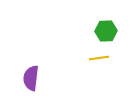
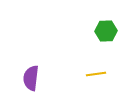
yellow line: moved 3 px left, 16 px down
